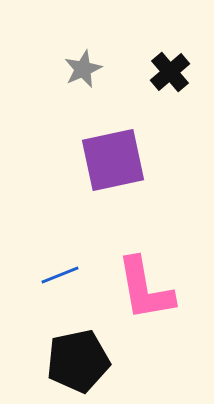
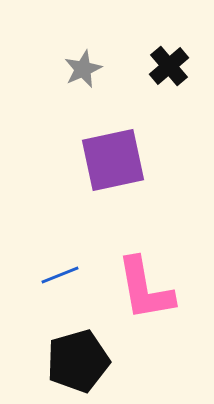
black cross: moved 1 px left, 6 px up
black pentagon: rotated 4 degrees counterclockwise
